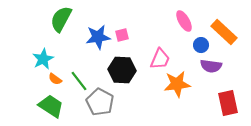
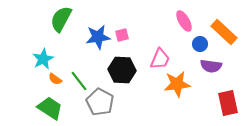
blue circle: moved 1 px left, 1 px up
green trapezoid: moved 1 px left, 2 px down
